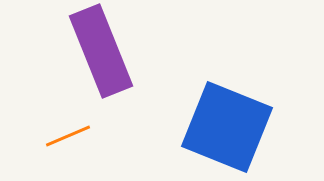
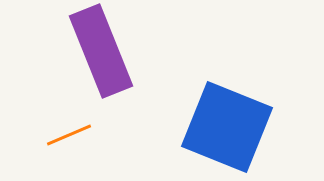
orange line: moved 1 px right, 1 px up
